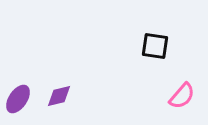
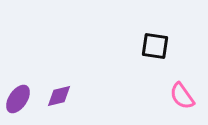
pink semicircle: rotated 104 degrees clockwise
